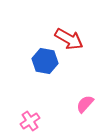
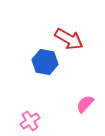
blue hexagon: moved 1 px down
